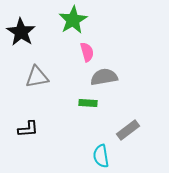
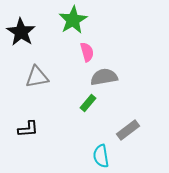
green rectangle: rotated 54 degrees counterclockwise
